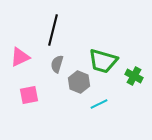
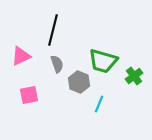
pink triangle: moved 1 px right, 1 px up
gray semicircle: rotated 144 degrees clockwise
green cross: rotated 24 degrees clockwise
cyan line: rotated 42 degrees counterclockwise
